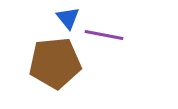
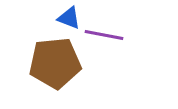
blue triangle: moved 1 px right; rotated 30 degrees counterclockwise
